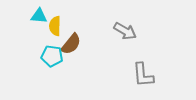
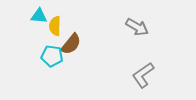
gray arrow: moved 12 px right, 4 px up
gray L-shape: rotated 60 degrees clockwise
